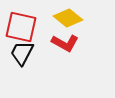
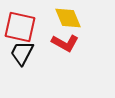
yellow diamond: rotated 28 degrees clockwise
red square: moved 1 px left
